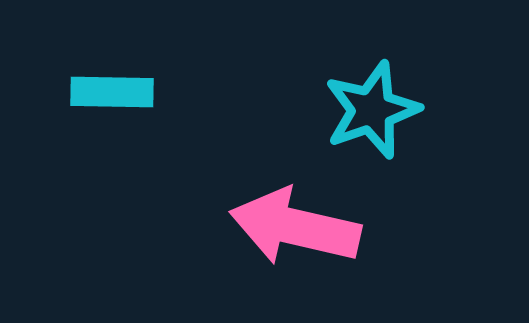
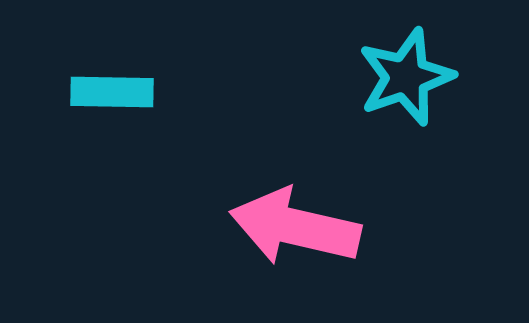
cyan star: moved 34 px right, 33 px up
